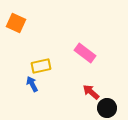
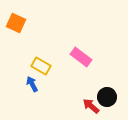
pink rectangle: moved 4 px left, 4 px down
yellow rectangle: rotated 42 degrees clockwise
red arrow: moved 14 px down
black circle: moved 11 px up
